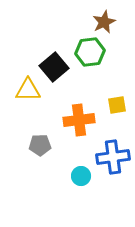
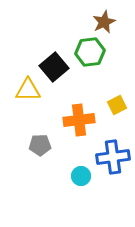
yellow square: rotated 18 degrees counterclockwise
